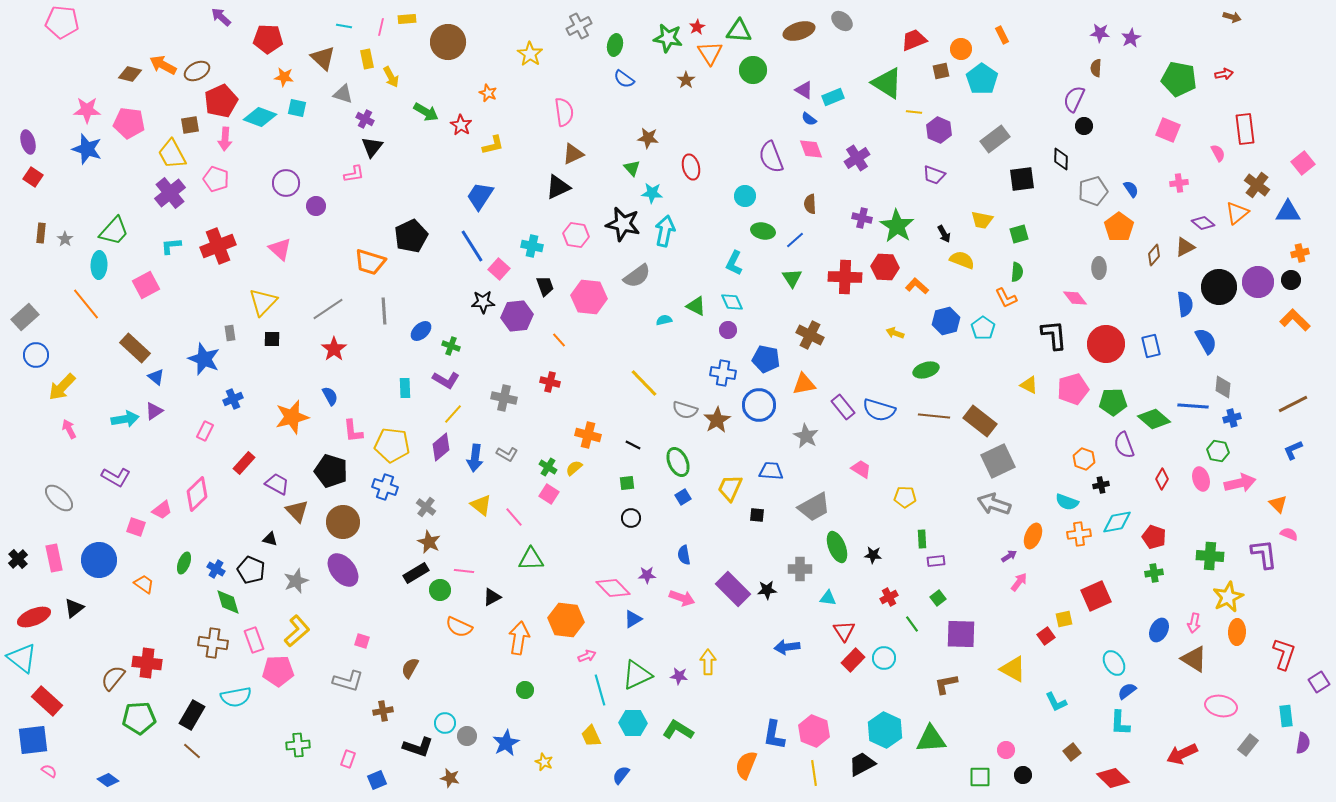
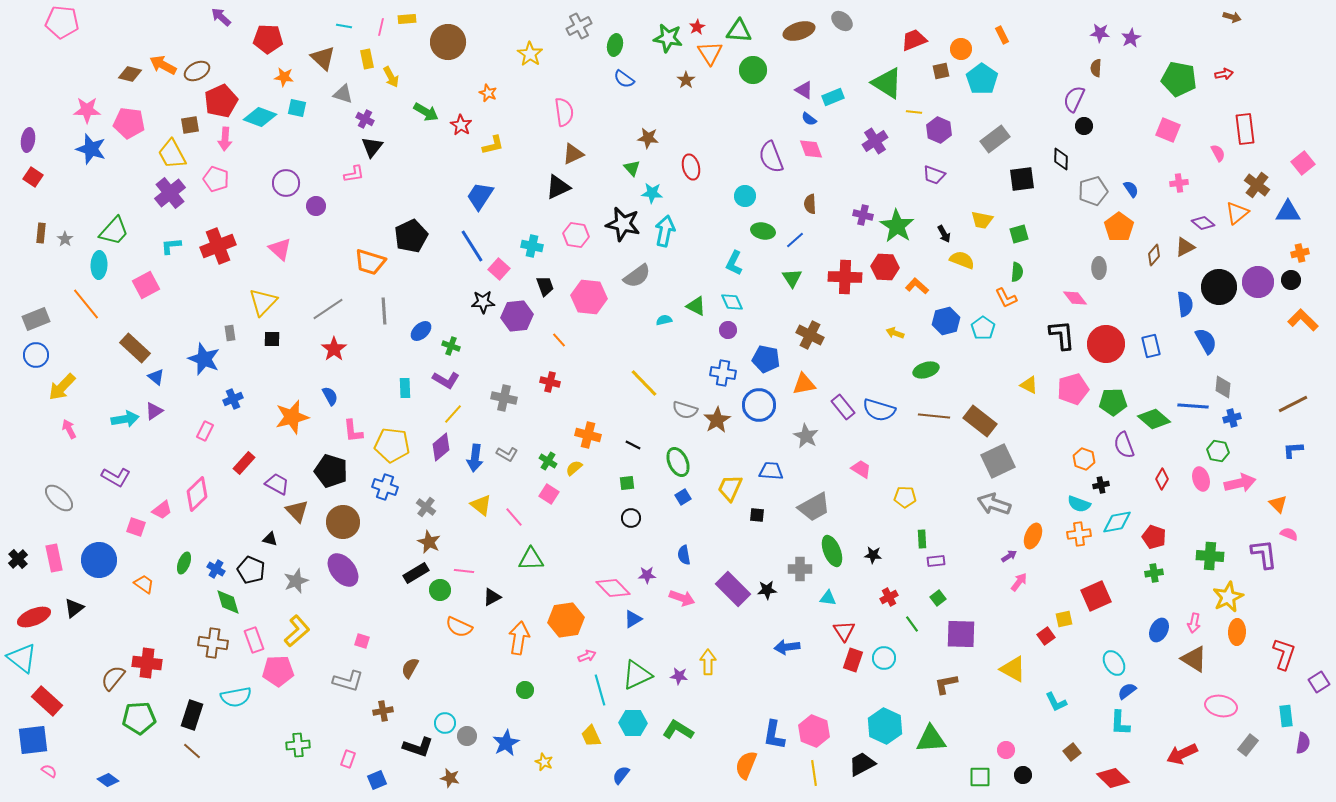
purple ellipse at (28, 142): moved 2 px up; rotated 25 degrees clockwise
blue star at (87, 149): moved 4 px right
purple cross at (857, 158): moved 18 px right, 17 px up
purple cross at (862, 218): moved 1 px right, 3 px up
gray rectangle at (25, 317): moved 11 px right, 2 px down; rotated 20 degrees clockwise
orange L-shape at (1295, 320): moved 8 px right
black L-shape at (1054, 335): moved 8 px right
blue L-shape at (1293, 450): rotated 20 degrees clockwise
green cross at (548, 467): moved 6 px up
cyan semicircle at (1067, 502): moved 12 px right, 2 px down
green ellipse at (837, 547): moved 5 px left, 4 px down
orange hexagon at (566, 620): rotated 16 degrees counterclockwise
red rectangle at (853, 660): rotated 25 degrees counterclockwise
black rectangle at (192, 715): rotated 12 degrees counterclockwise
cyan hexagon at (885, 730): moved 4 px up
